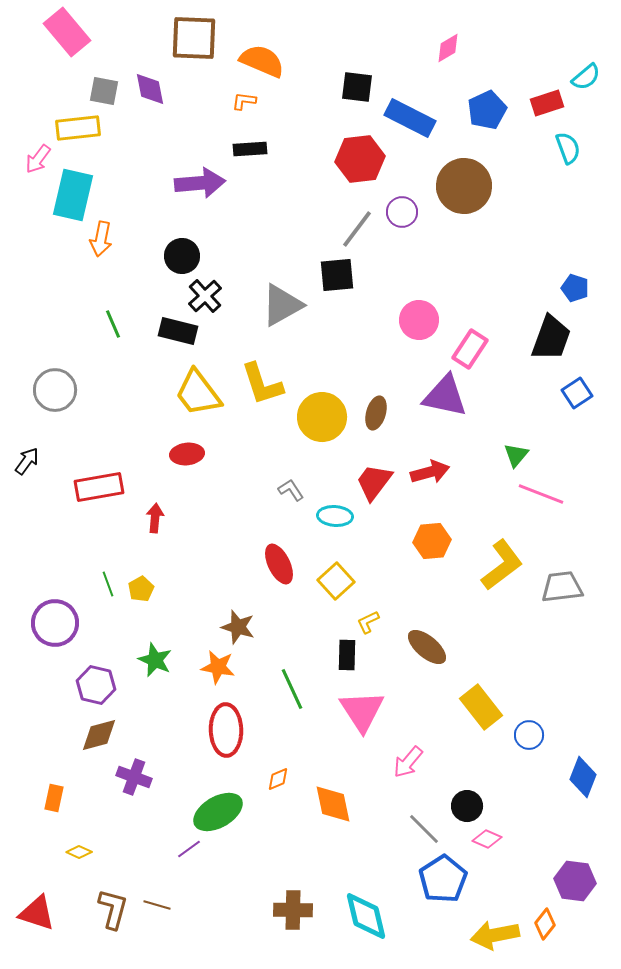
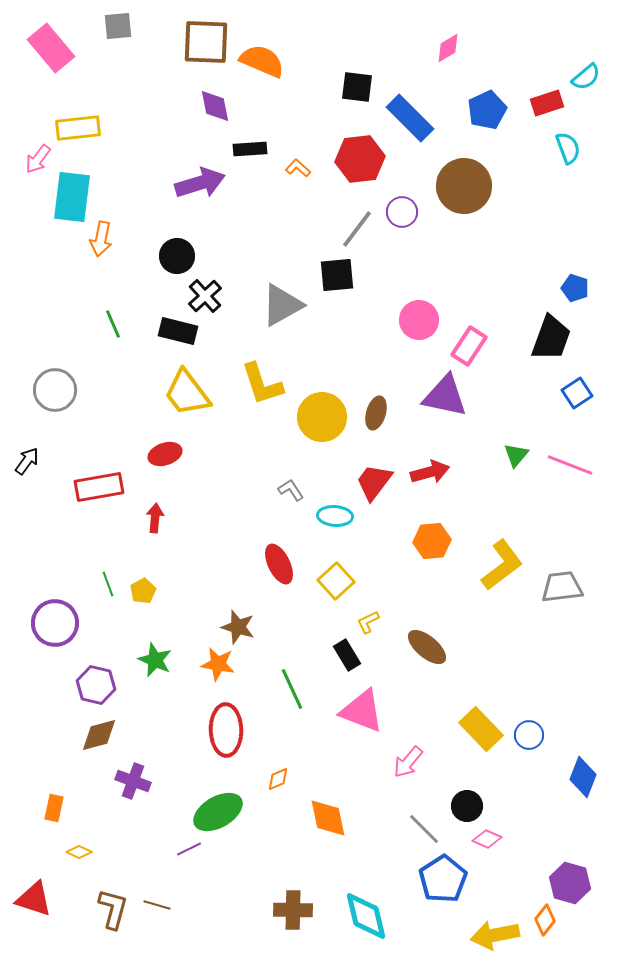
pink rectangle at (67, 32): moved 16 px left, 16 px down
brown square at (194, 38): moved 12 px right, 4 px down
purple diamond at (150, 89): moved 65 px right, 17 px down
gray square at (104, 91): moved 14 px right, 65 px up; rotated 16 degrees counterclockwise
orange L-shape at (244, 101): moved 54 px right, 67 px down; rotated 35 degrees clockwise
blue rectangle at (410, 118): rotated 18 degrees clockwise
purple arrow at (200, 183): rotated 12 degrees counterclockwise
cyan rectangle at (73, 195): moved 1 px left, 2 px down; rotated 6 degrees counterclockwise
black circle at (182, 256): moved 5 px left
pink rectangle at (470, 349): moved 1 px left, 3 px up
yellow trapezoid at (198, 393): moved 11 px left
red ellipse at (187, 454): moved 22 px left; rotated 12 degrees counterclockwise
pink line at (541, 494): moved 29 px right, 29 px up
yellow pentagon at (141, 589): moved 2 px right, 2 px down
black rectangle at (347, 655): rotated 32 degrees counterclockwise
orange star at (218, 667): moved 3 px up
yellow rectangle at (481, 707): moved 22 px down; rotated 6 degrees counterclockwise
pink triangle at (362, 711): rotated 36 degrees counterclockwise
purple cross at (134, 777): moved 1 px left, 4 px down
orange rectangle at (54, 798): moved 10 px down
orange diamond at (333, 804): moved 5 px left, 14 px down
purple line at (189, 849): rotated 10 degrees clockwise
purple hexagon at (575, 881): moved 5 px left, 2 px down; rotated 9 degrees clockwise
red triangle at (37, 913): moved 3 px left, 14 px up
orange diamond at (545, 924): moved 4 px up
